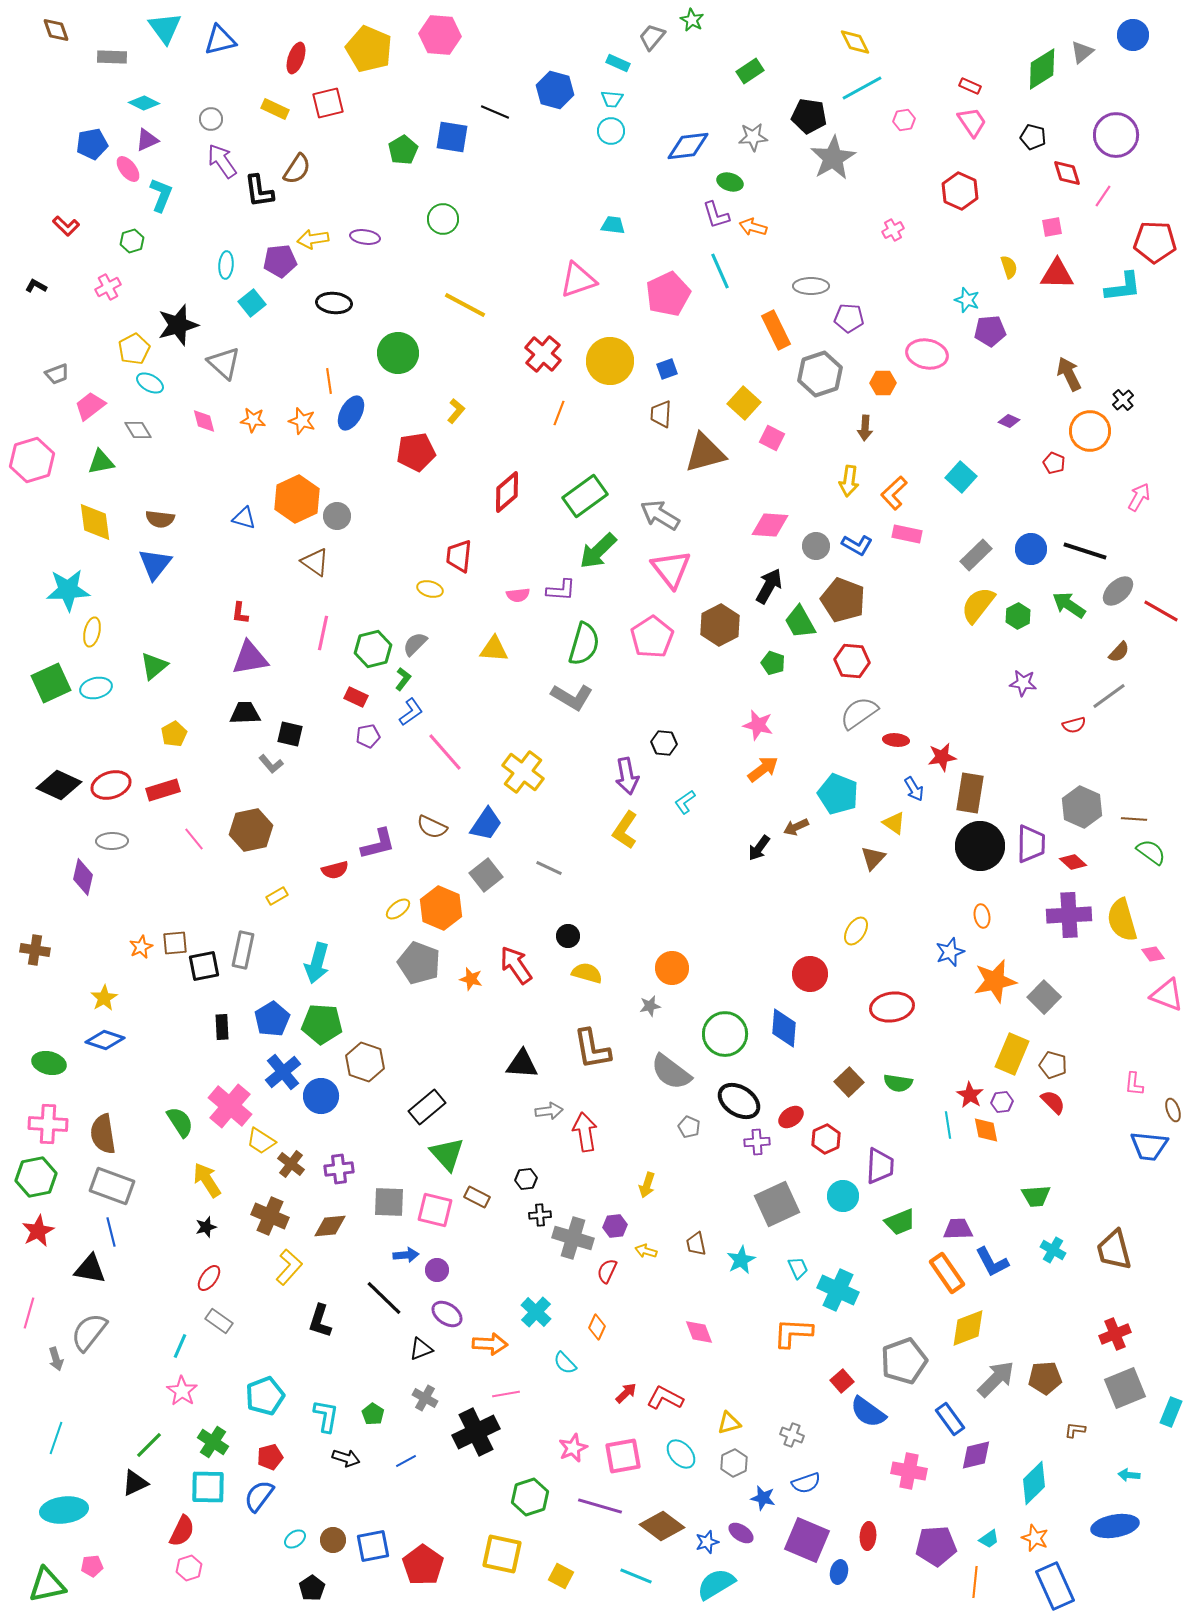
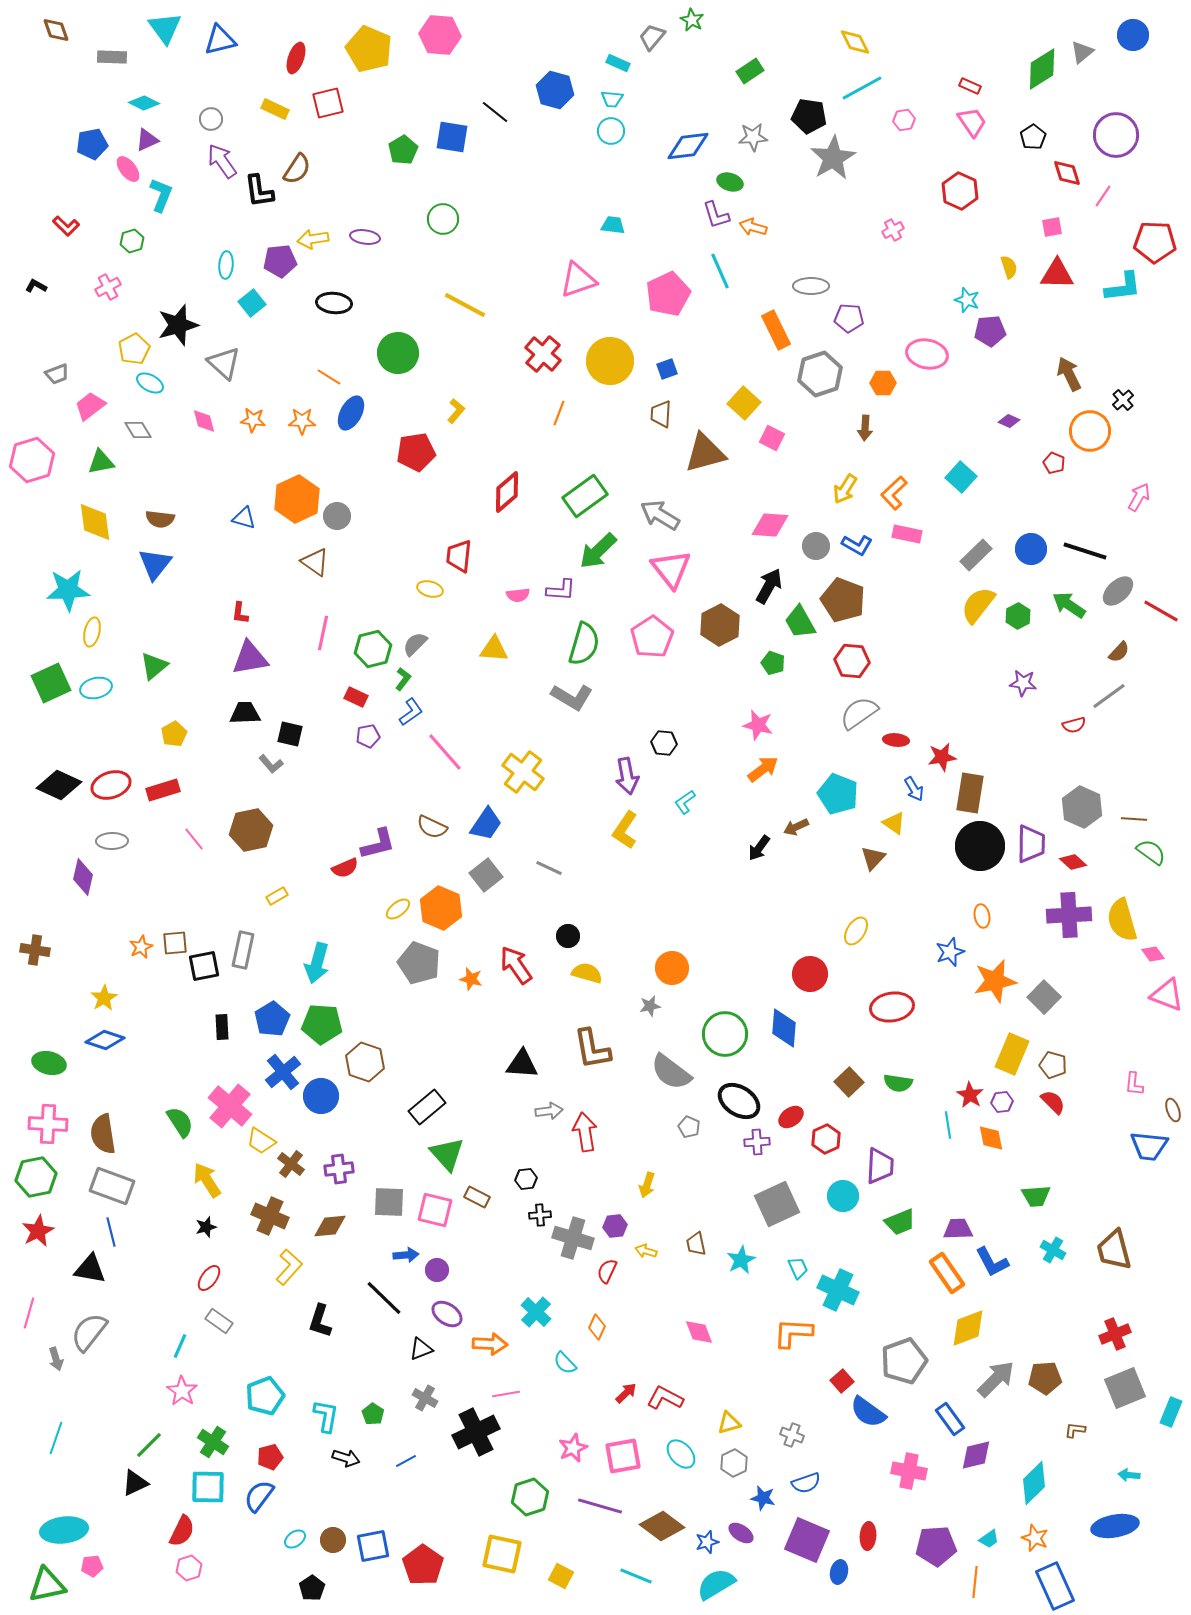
black line at (495, 112): rotated 16 degrees clockwise
black pentagon at (1033, 137): rotated 25 degrees clockwise
orange line at (329, 381): moved 4 px up; rotated 50 degrees counterclockwise
orange star at (302, 421): rotated 16 degrees counterclockwise
yellow arrow at (849, 481): moved 4 px left, 8 px down; rotated 24 degrees clockwise
red semicircle at (335, 870): moved 10 px right, 2 px up; rotated 8 degrees counterclockwise
orange diamond at (986, 1130): moved 5 px right, 8 px down
cyan ellipse at (64, 1510): moved 20 px down
